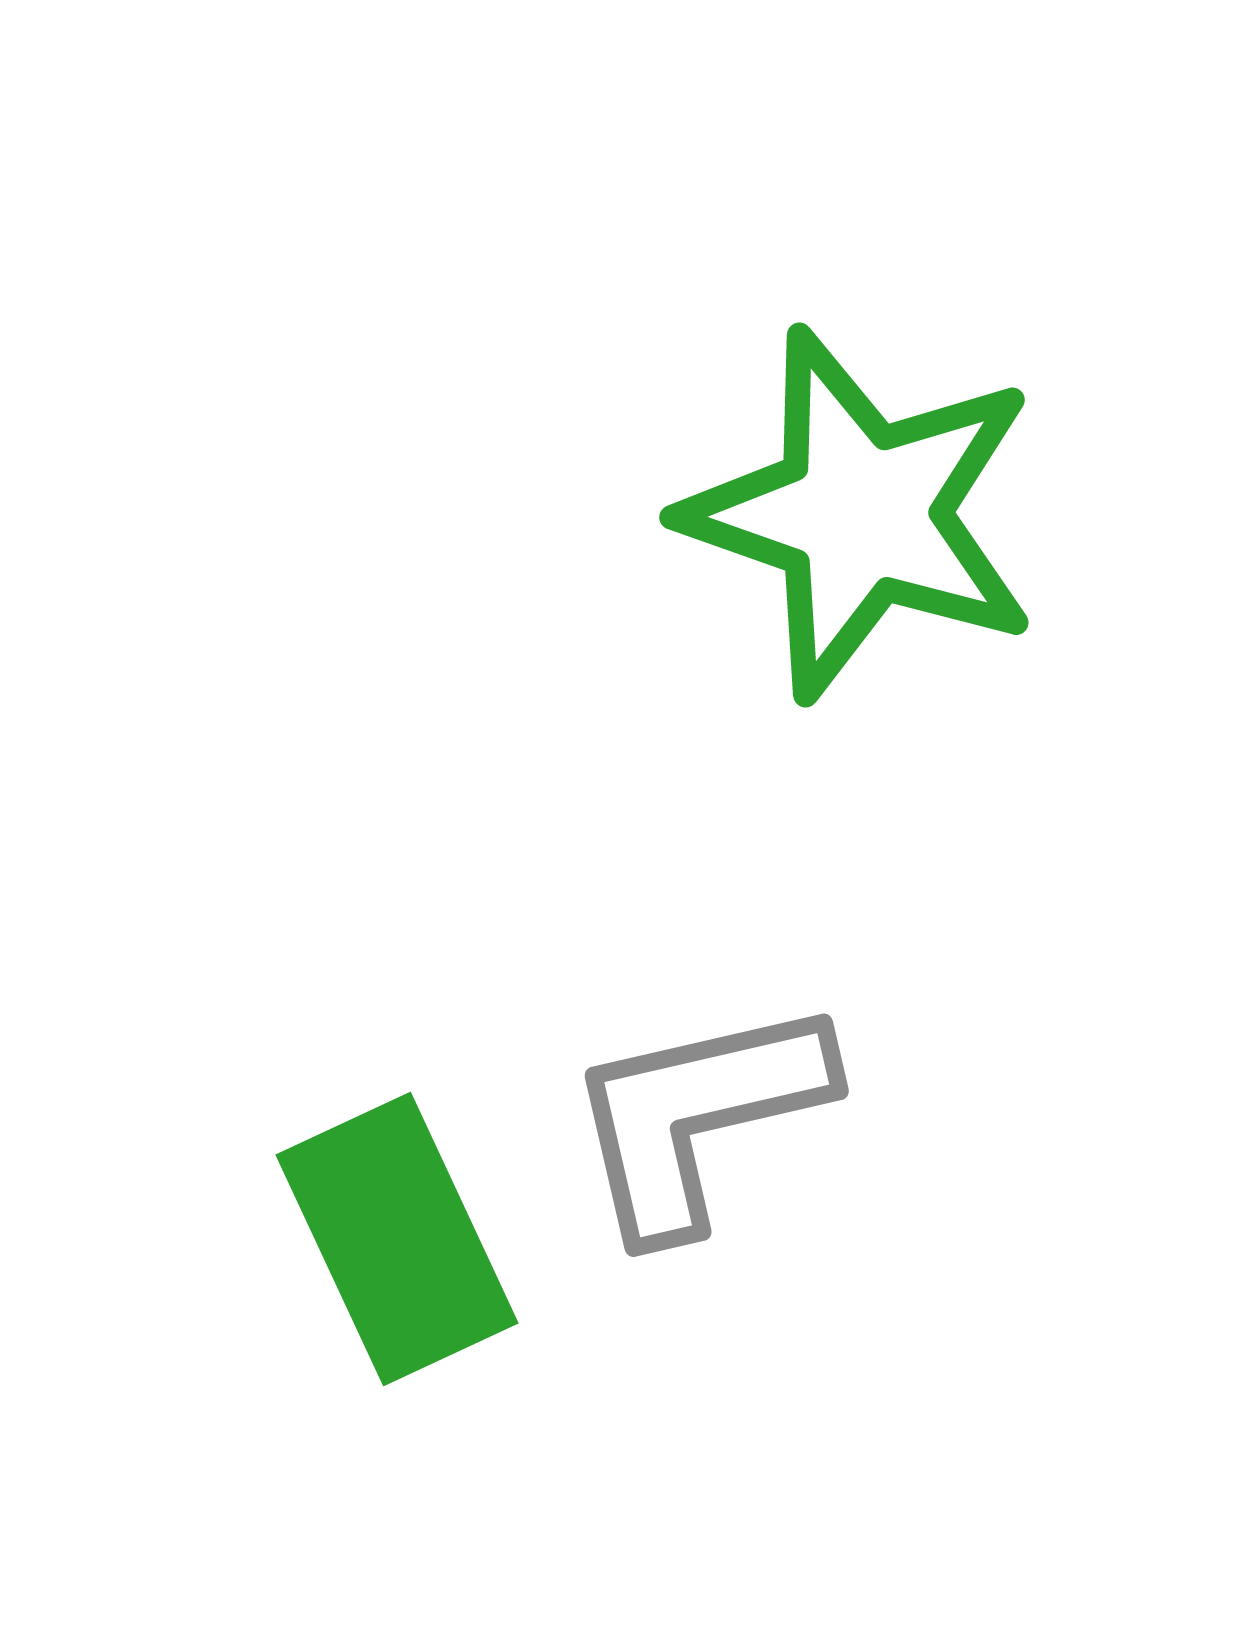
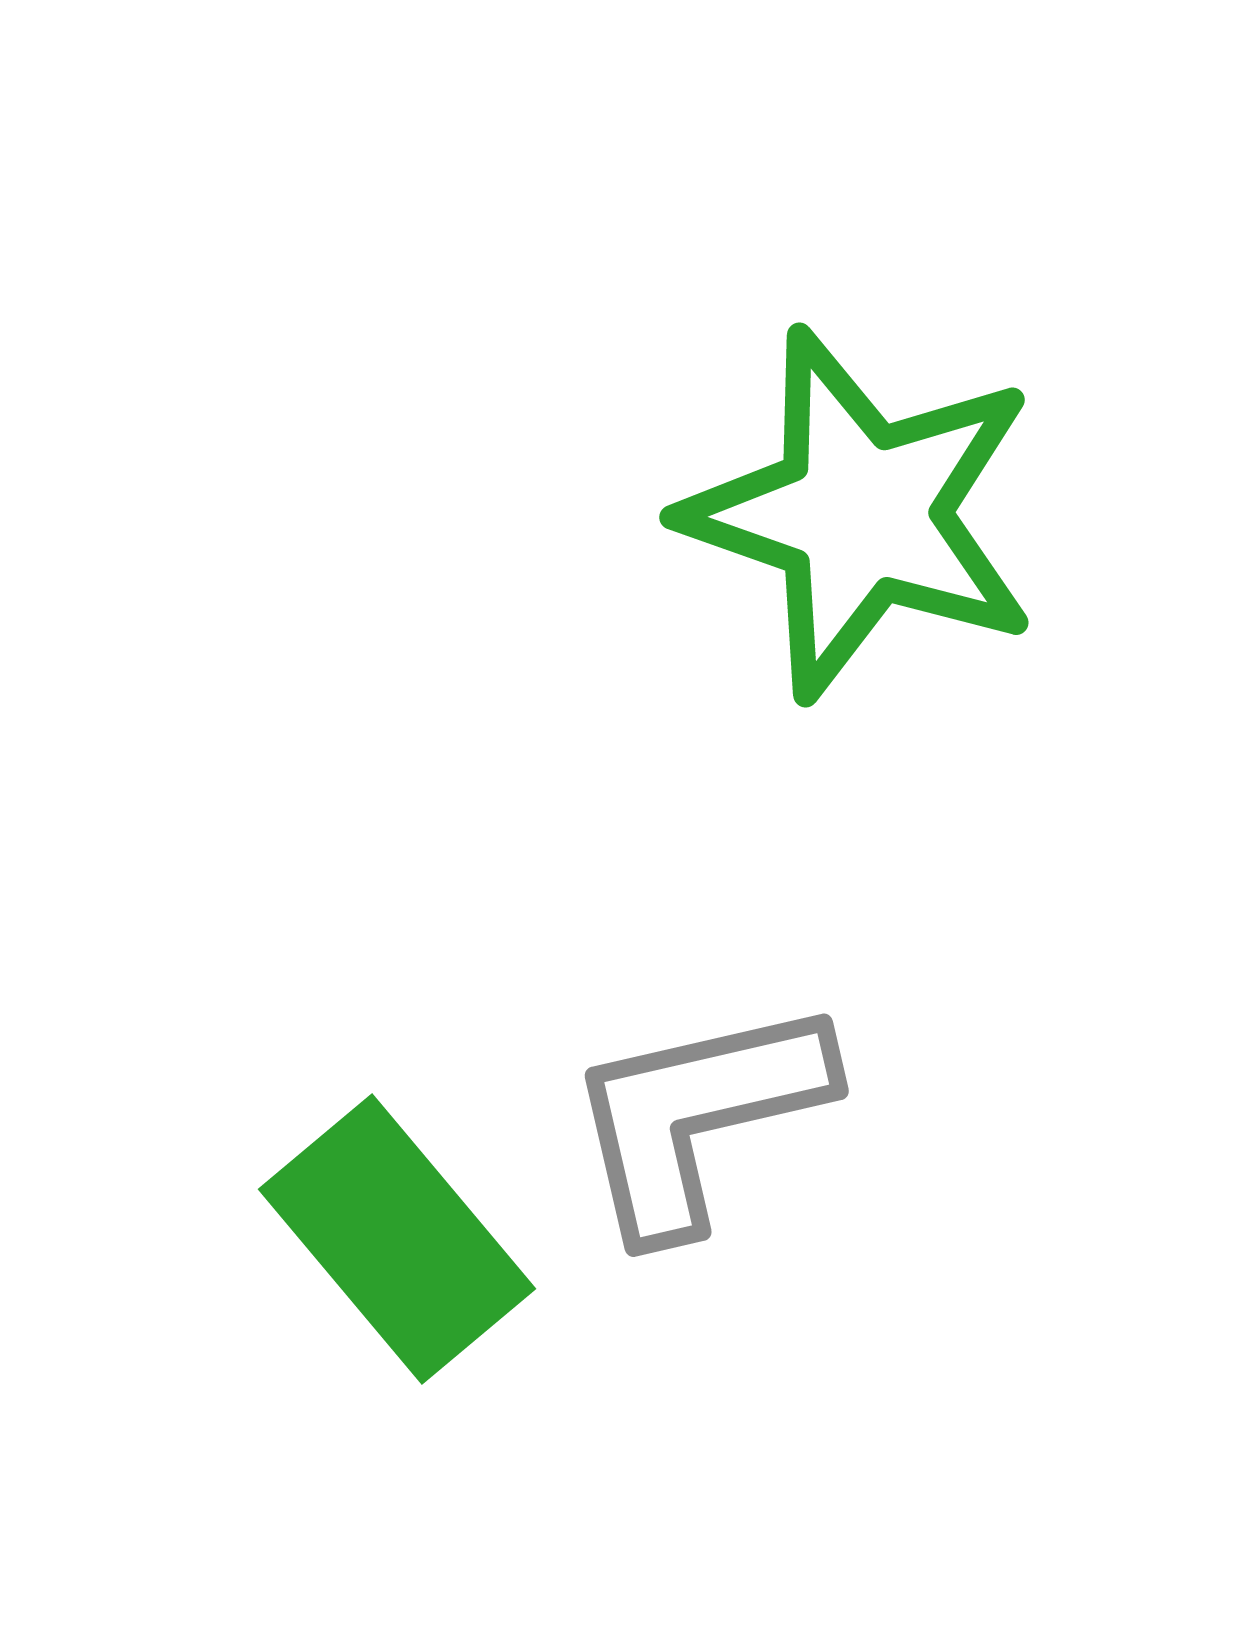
green rectangle: rotated 15 degrees counterclockwise
